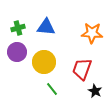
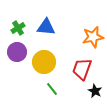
green cross: rotated 16 degrees counterclockwise
orange star: moved 1 px right, 4 px down; rotated 15 degrees counterclockwise
